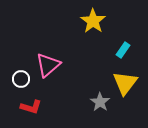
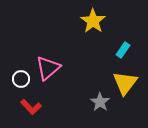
pink triangle: moved 3 px down
red L-shape: rotated 30 degrees clockwise
